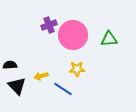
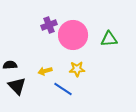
yellow arrow: moved 4 px right, 5 px up
